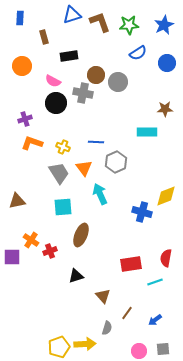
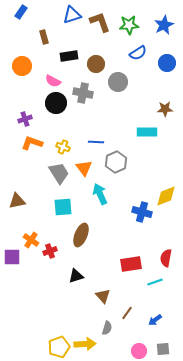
blue rectangle at (20, 18): moved 1 px right, 6 px up; rotated 32 degrees clockwise
brown circle at (96, 75): moved 11 px up
